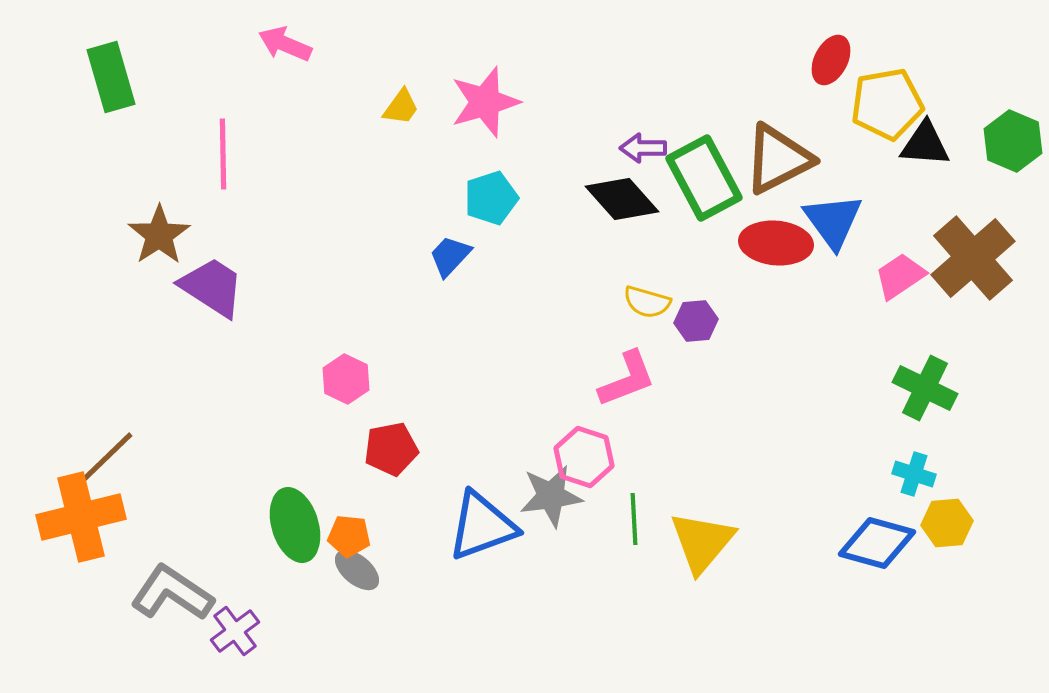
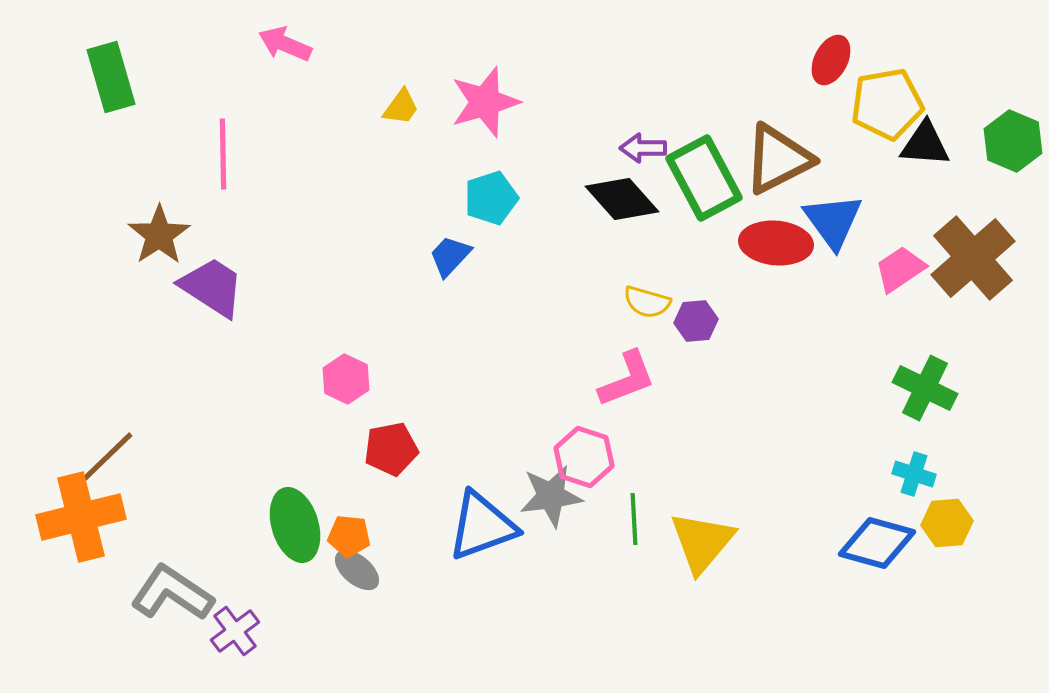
pink trapezoid at (900, 276): moved 7 px up
